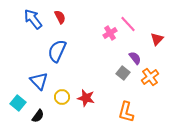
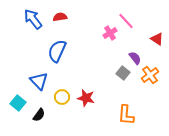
red semicircle: rotated 72 degrees counterclockwise
pink line: moved 2 px left, 3 px up
red triangle: rotated 40 degrees counterclockwise
orange cross: moved 2 px up
orange L-shape: moved 3 px down; rotated 10 degrees counterclockwise
black semicircle: moved 1 px right, 1 px up
